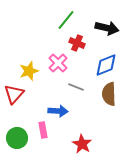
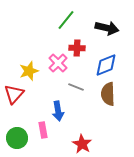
red cross: moved 5 px down; rotated 21 degrees counterclockwise
brown semicircle: moved 1 px left
blue arrow: rotated 78 degrees clockwise
